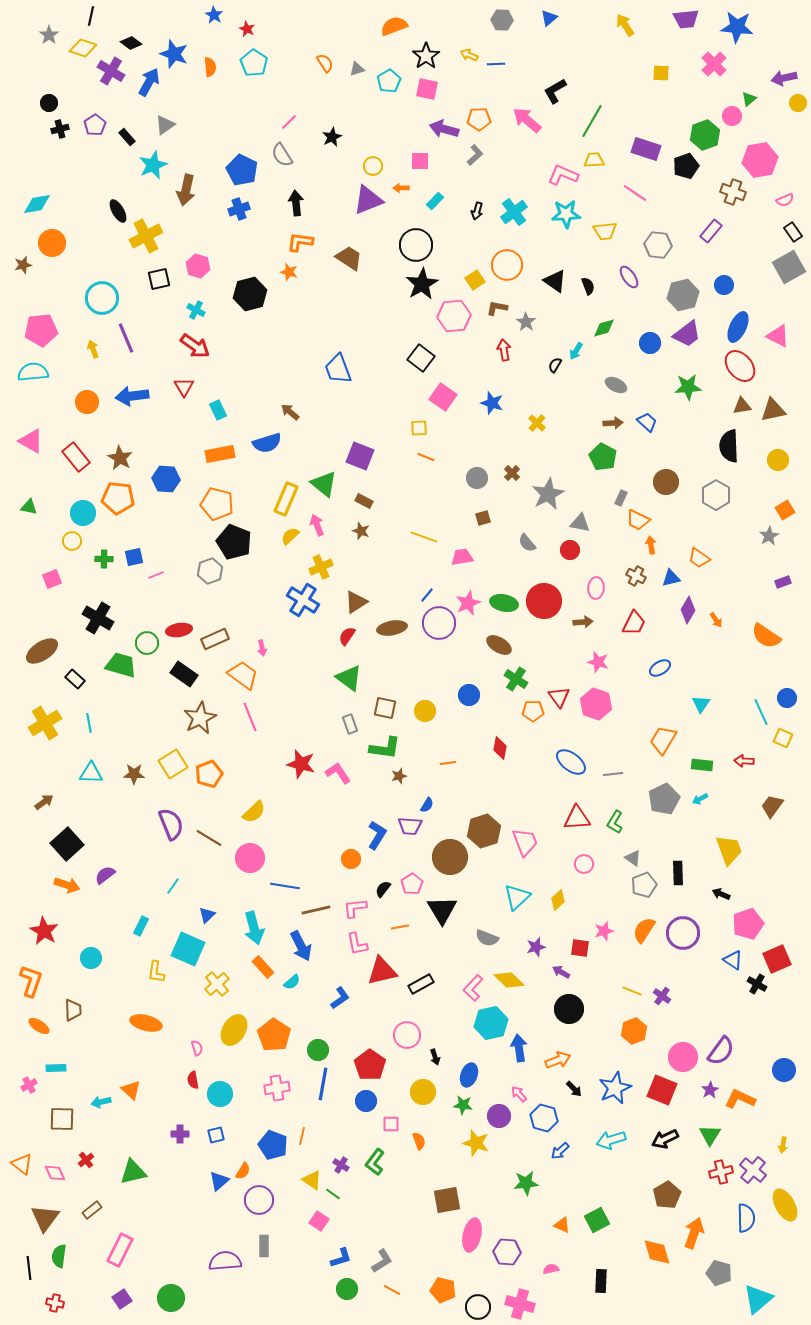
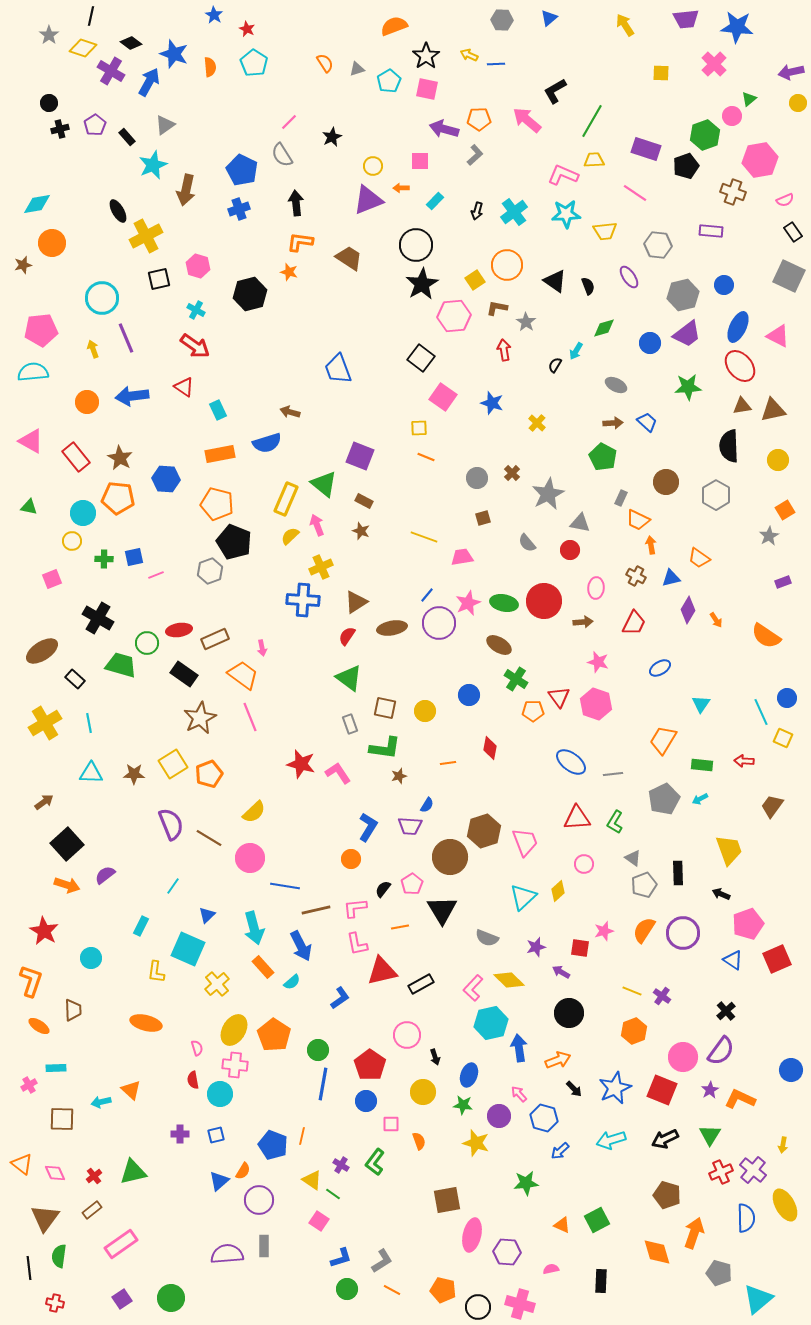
purple arrow at (784, 78): moved 7 px right, 6 px up
purple rectangle at (711, 231): rotated 55 degrees clockwise
gray square at (789, 267): moved 9 px down; rotated 36 degrees counterclockwise
red triangle at (184, 387): rotated 25 degrees counterclockwise
brown arrow at (290, 412): rotated 24 degrees counterclockwise
blue cross at (303, 600): rotated 28 degrees counterclockwise
red diamond at (500, 748): moved 10 px left
blue L-shape at (377, 835): moved 9 px left, 8 px up
cyan triangle at (517, 897): moved 6 px right
yellow diamond at (558, 900): moved 9 px up
black cross at (757, 984): moved 31 px left, 27 px down; rotated 18 degrees clockwise
black circle at (569, 1009): moved 4 px down
blue circle at (784, 1070): moved 7 px right
pink cross at (277, 1088): moved 42 px left, 23 px up; rotated 15 degrees clockwise
red cross at (86, 1160): moved 8 px right, 16 px down
red cross at (721, 1172): rotated 10 degrees counterclockwise
brown pentagon at (667, 1195): rotated 24 degrees counterclockwise
pink rectangle at (120, 1250): moved 1 px right, 6 px up; rotated 28 degrees clockwise
purple semicircle at (225, 1261): moved 2 px right, 7 px up
